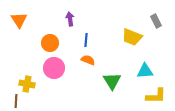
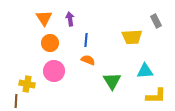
orange triangle: moved 25 px right, 2 px up
yellow trapezoid: rotated 25 degrees counterclockwise
pink circle: moved 3 px down
